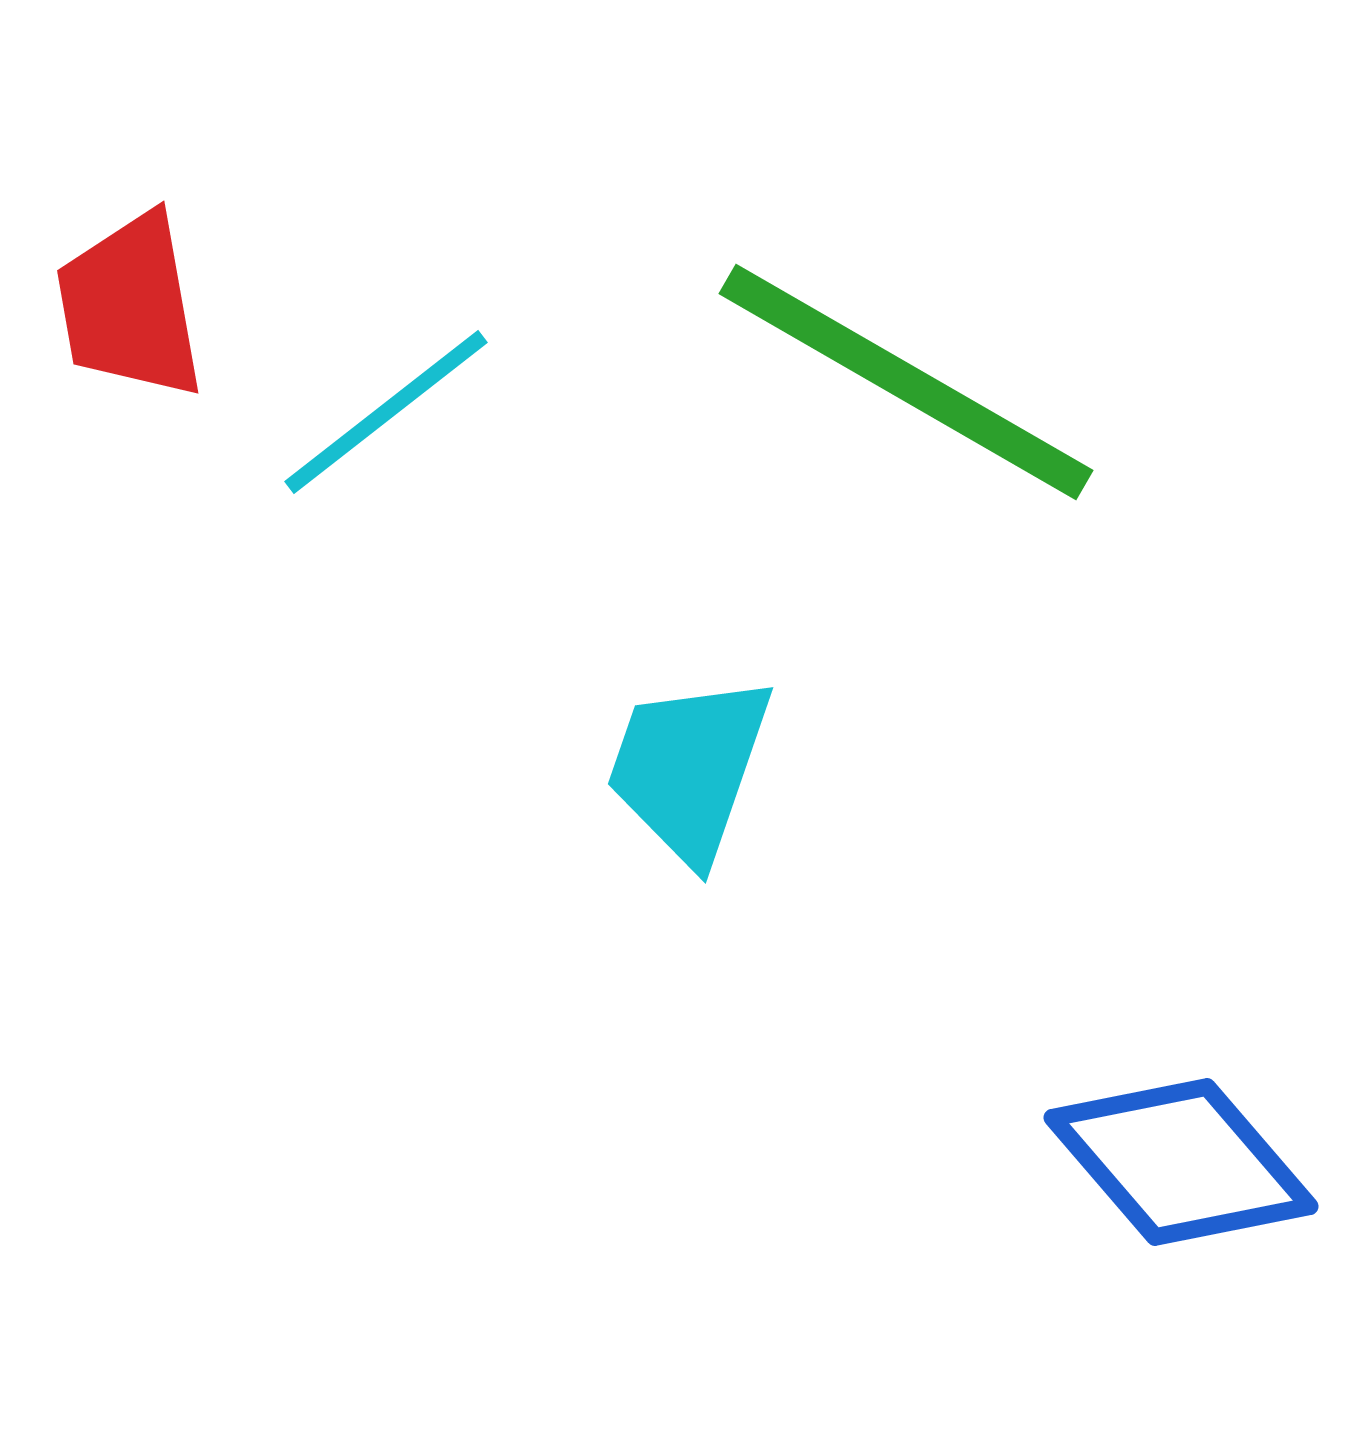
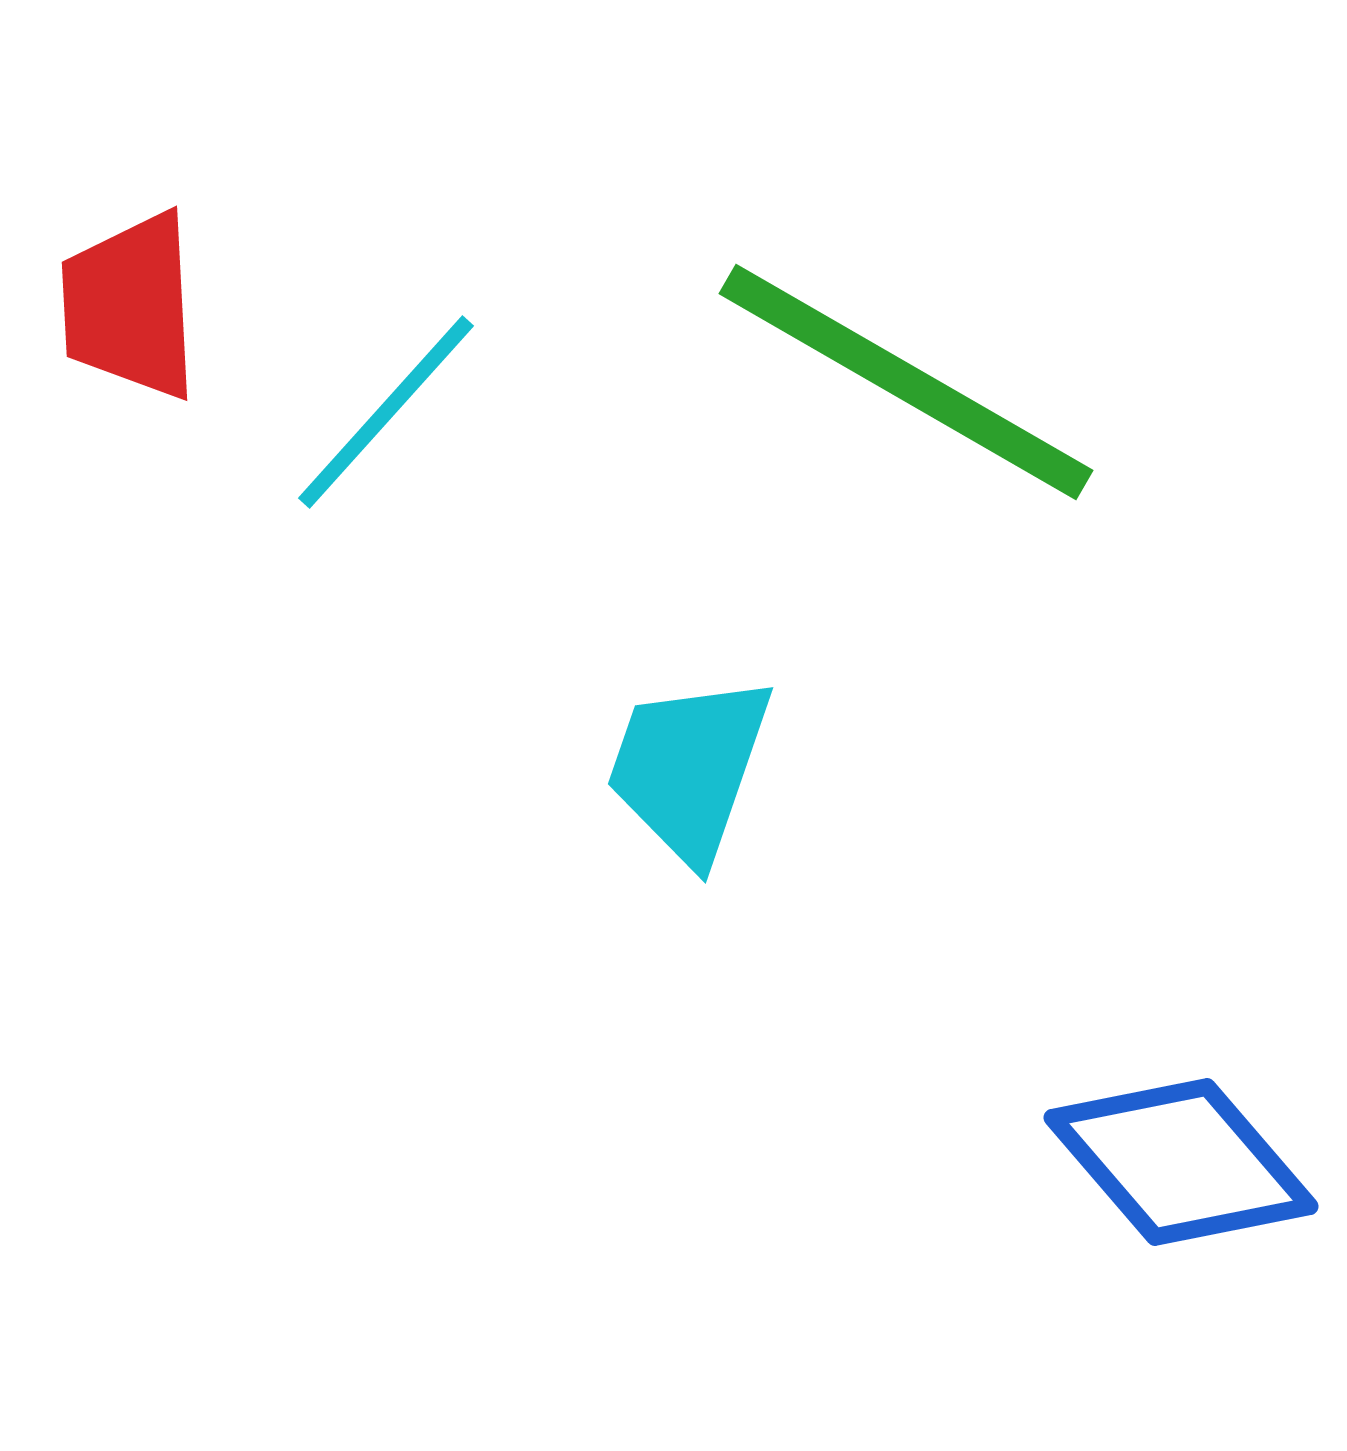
red trapezoid: rotated 7 degrees clockwise
cyan line: rotated 10 degrees counterclockwise
